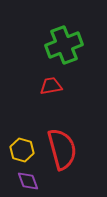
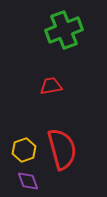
green cross: moved 15 px up
yellow hexagon: moved 2 px right; rotated 25 degrees clockwise
